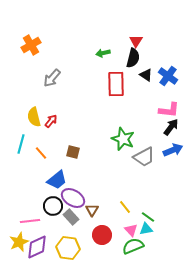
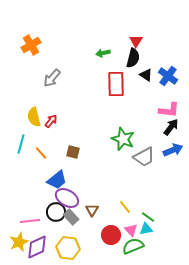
purple ellipse: moved 6 px left
black circle: moved 3 px right, 6 px down
red circle: moved 9 px right
